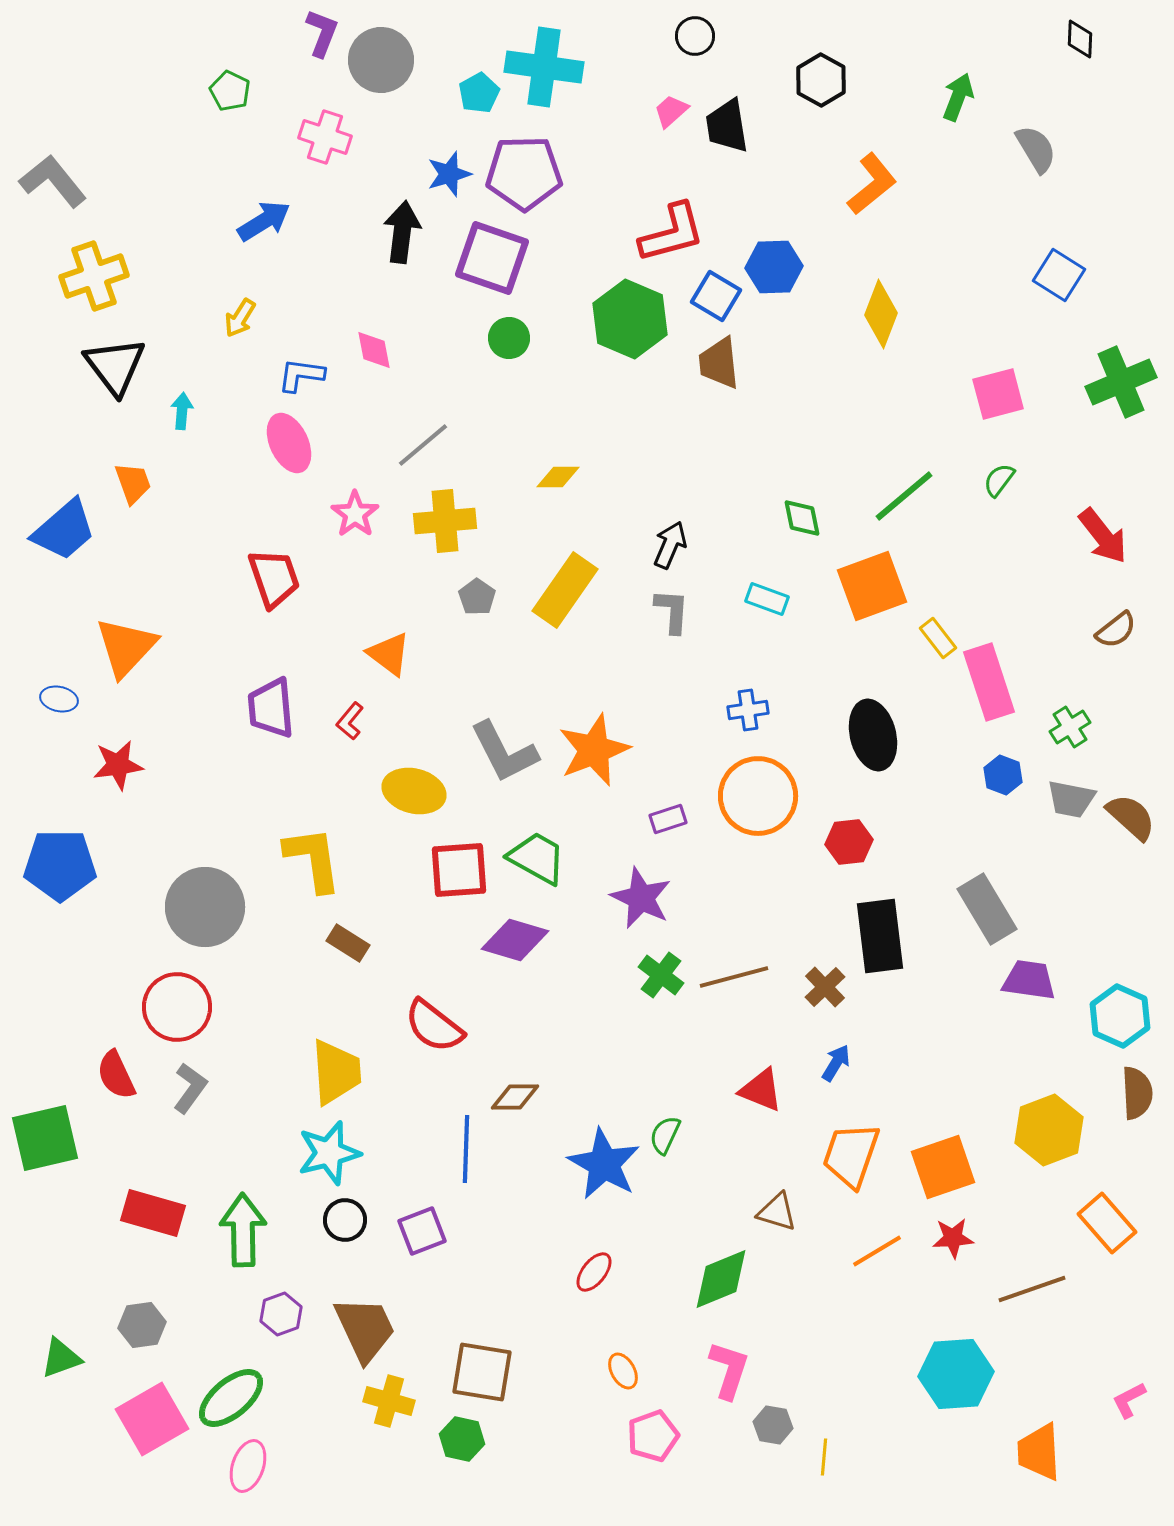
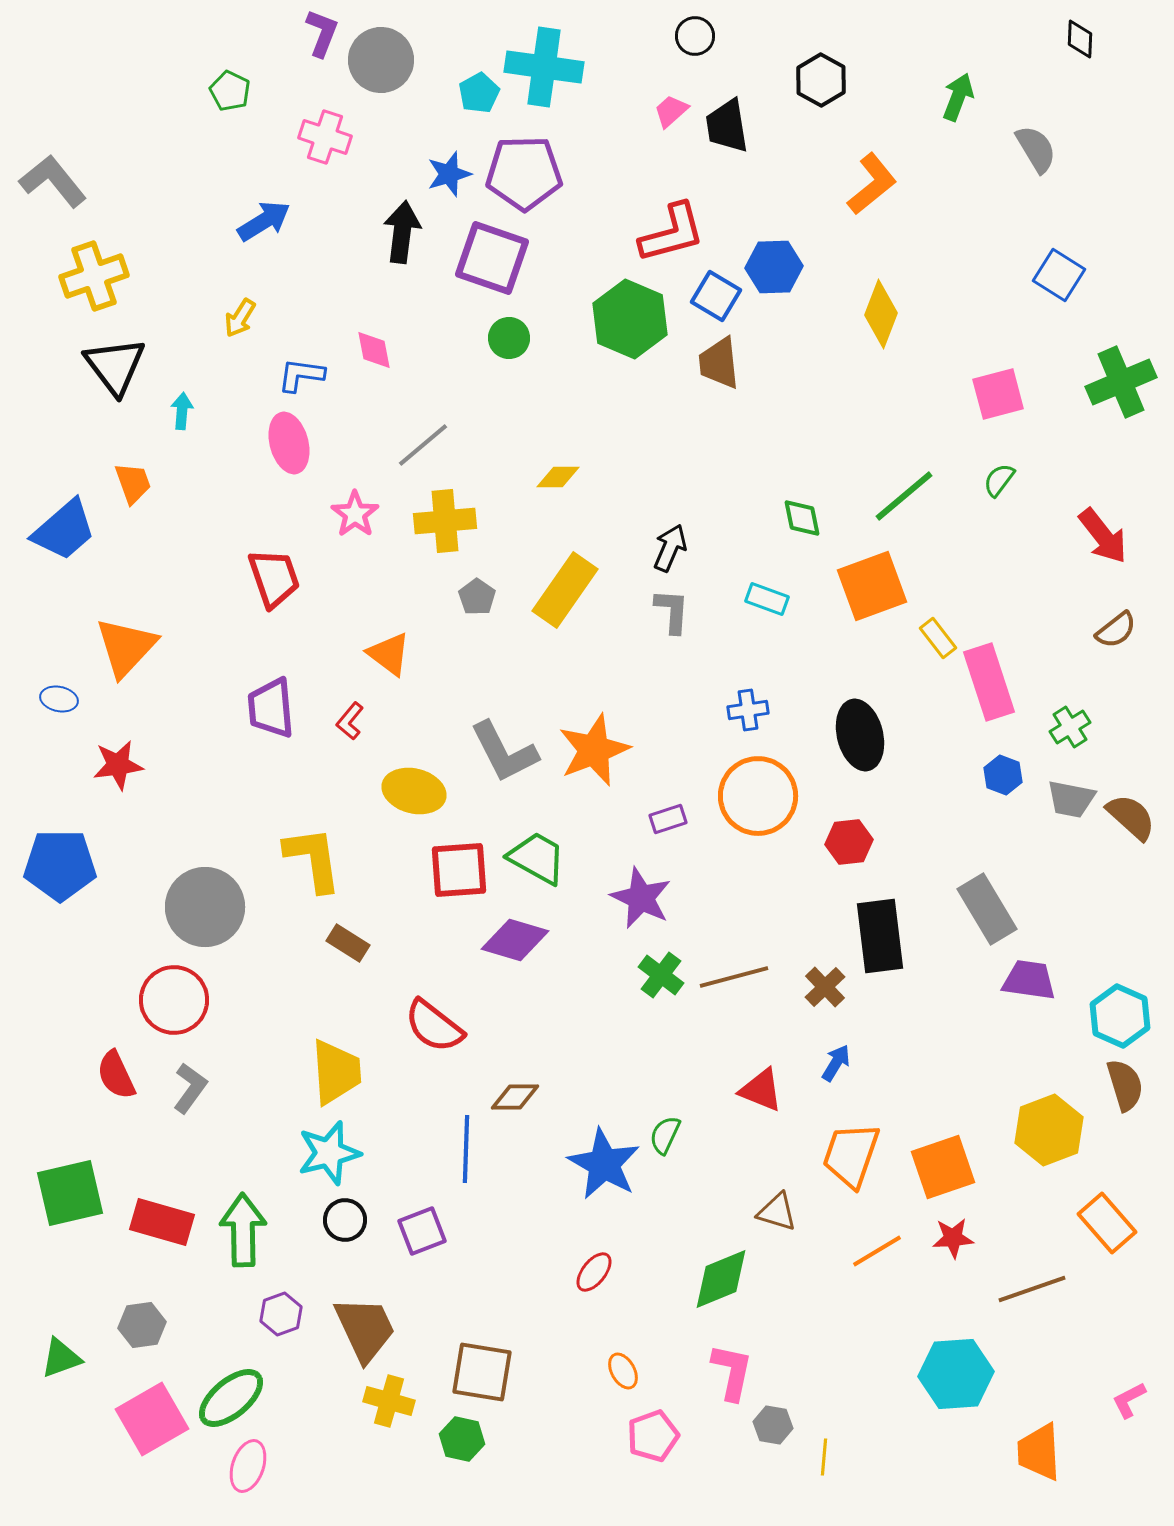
pink ellipse at (289, 443): rotated 10 degrees clockwise
black arrow at (670, 545): moved 3 px down
black ellipse at (873, 735): moved 13 px left
red circle at (177, 1007): moved 3 px left, 7 px up
brown semicircle at (1137, 1093): moved 12 px left, 8 px up; rotated 14 degrees counterclockwise
green square at (45, 1138): moved 25 px right, 55 px down
red rectangle at (153, 1213): moved 9 px right, 9 px down
pink L-shape at (729, 1370): moved 3 px right, 2 px down; rotated 6 degrees counterclockwise
